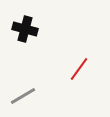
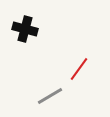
gray line: moved 27 px right
